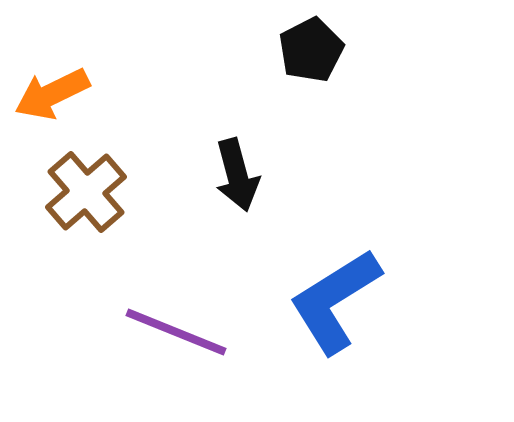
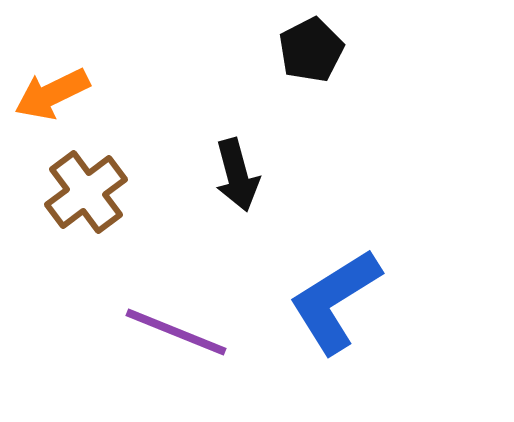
brown cross: rotated 4 degrees clockwise
